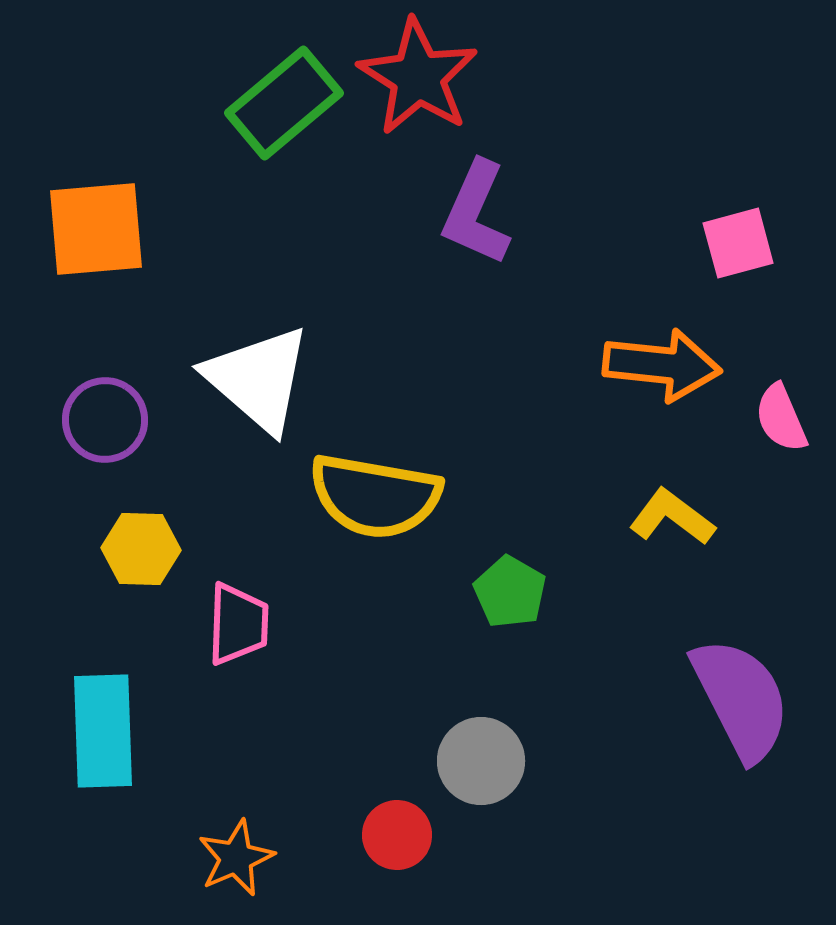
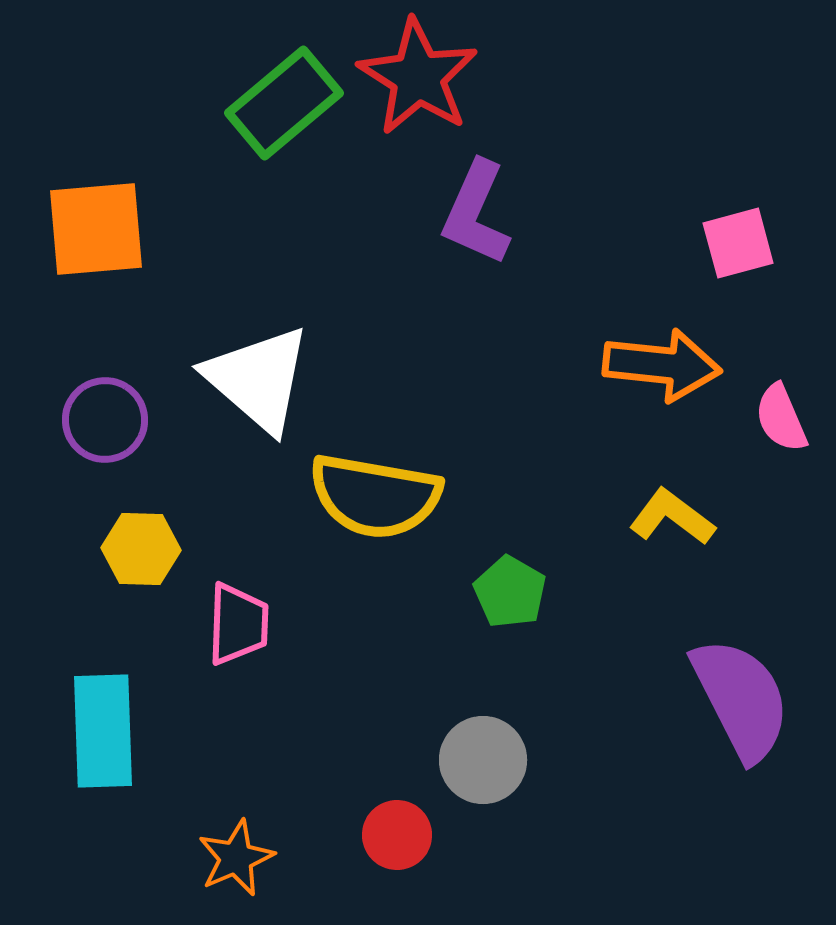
gray circle: moved 2 px right, 1 px up
